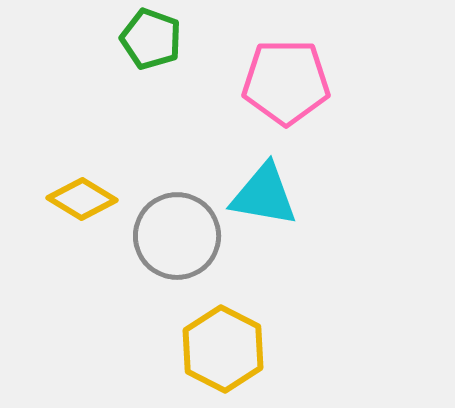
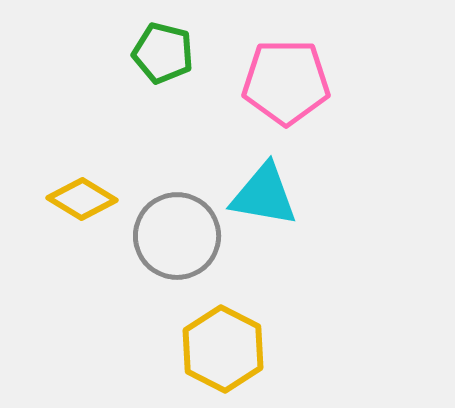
green pentagon: moved 12 px right, 14 px down; rotated 6 degrees counterclockwise
